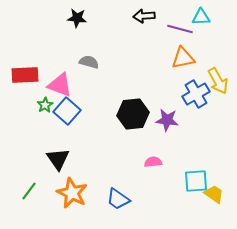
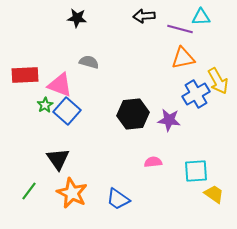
purple star: moved 2 px right
cyan square: moved 10 px up
